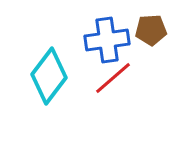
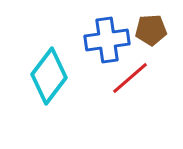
red line: moved 17 px right
